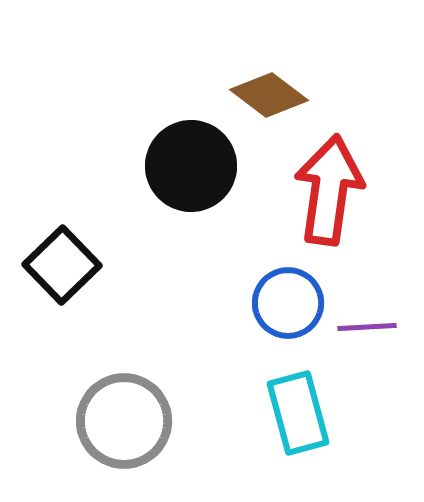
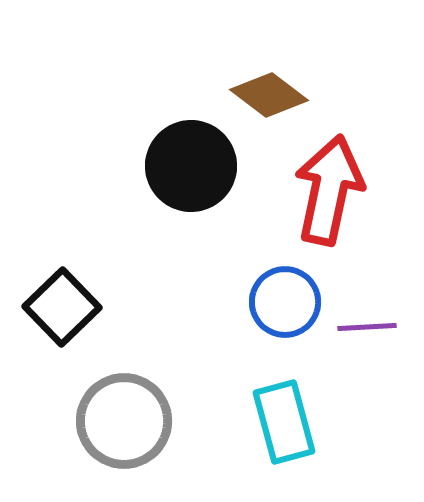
red arrow: rotated 4 degrees clockwise
black square: moved 42 px down
blue circle: moved 3 px left, 1 px up
cyan rectangle: moved 14 px left, 9 px down
